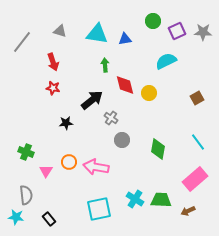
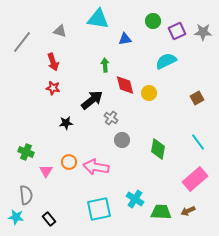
cyan triangle: moved 1 px right, 15 px up
green trapezoid: moved 12 px down
